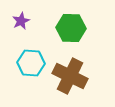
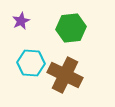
green hexagon: rotated 8 degrees counterclockwise
brown cross: moved 5 px left, 1 px up
